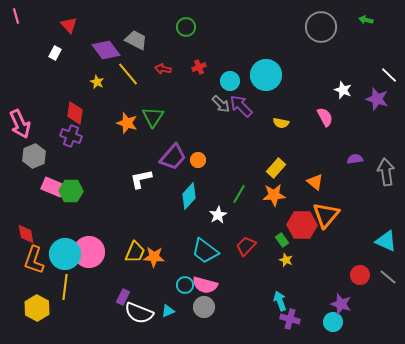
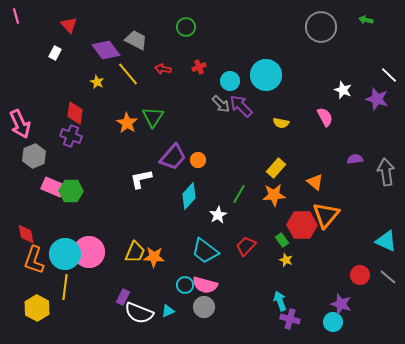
orange star at (127, 123): rotated 15 degrees clockwise
